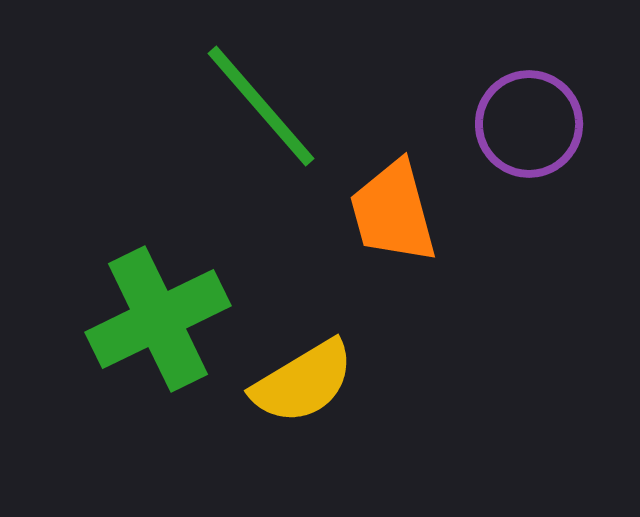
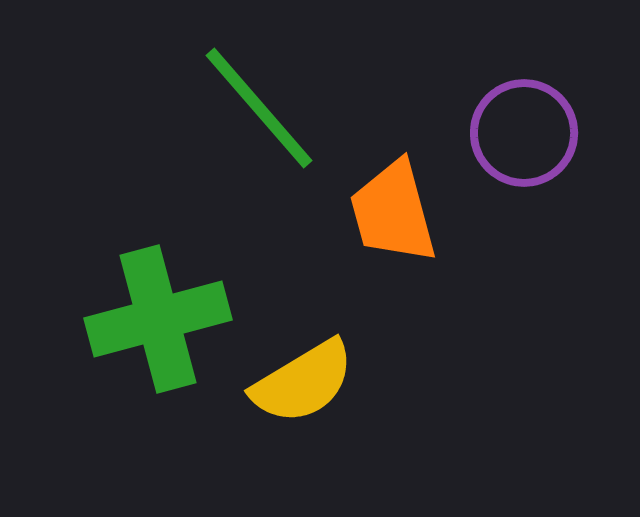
green line: moved 2 px left, 2 px down
purple circle: moved 5 px left, 9 px down
green cross: rotated 11 degrees clockwise
